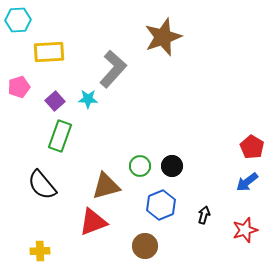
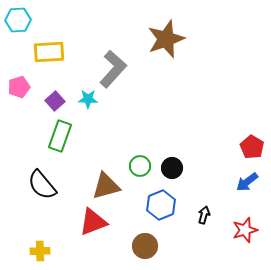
brown star: moved 3 px right, 2 px down
black circle: moved 2 px down
